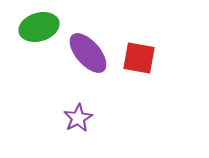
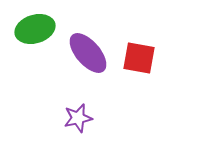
green ellipse: moved 4 px left, 2 px down
purple star: rotated 16 degrees clockwise
